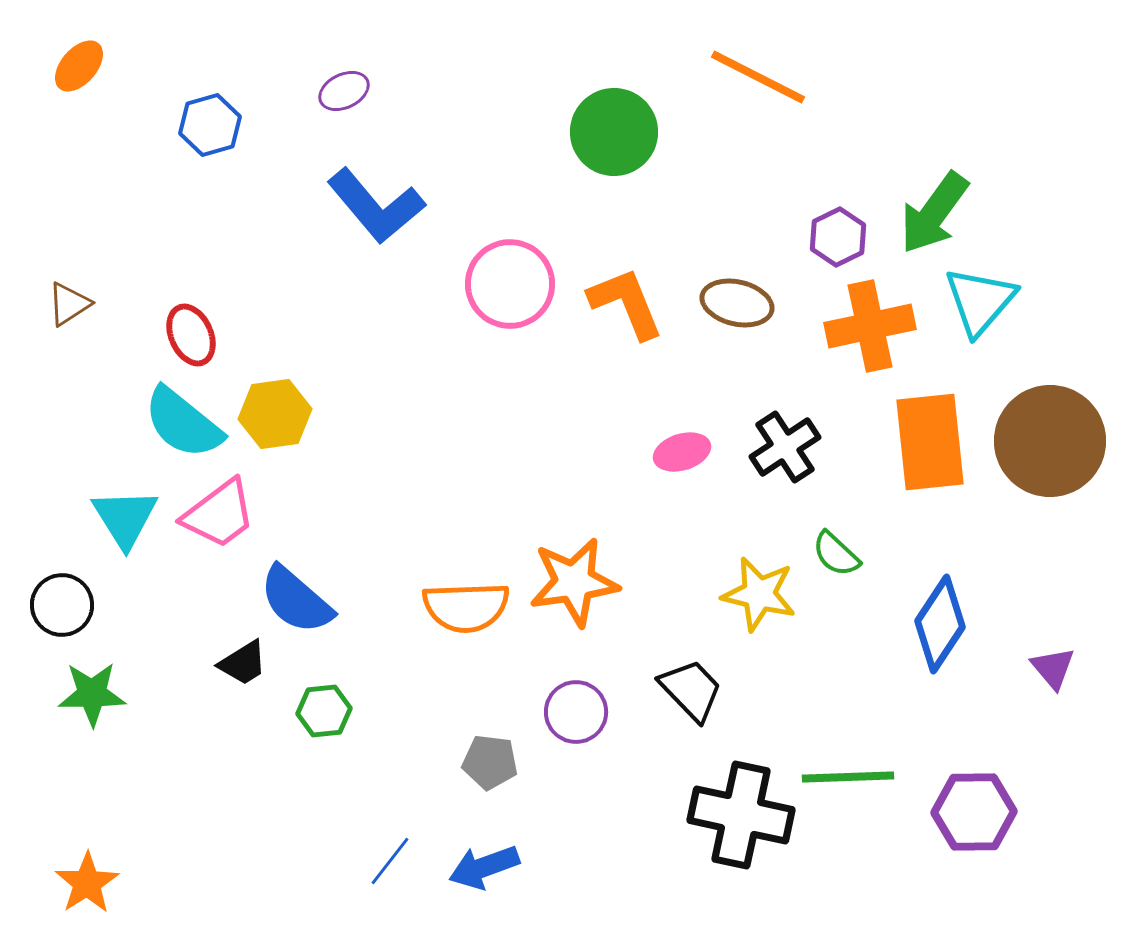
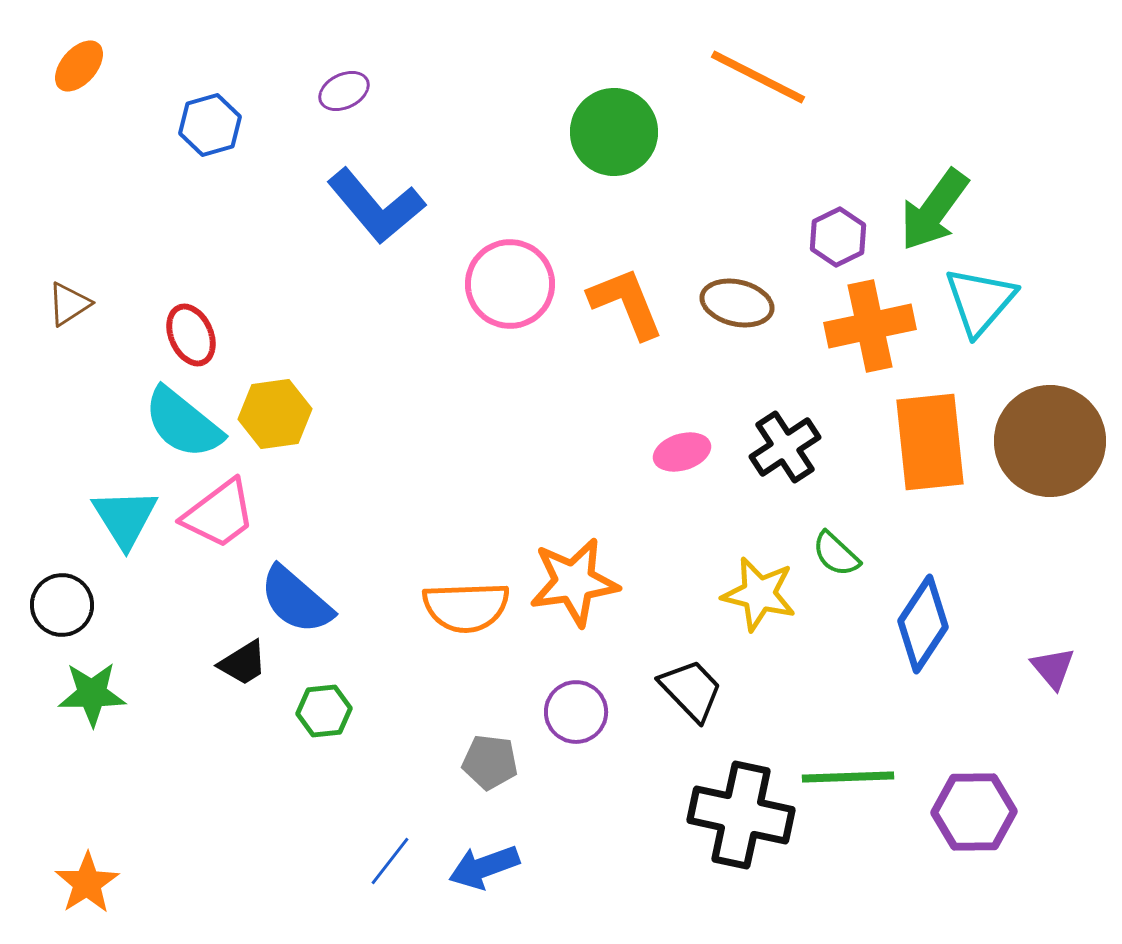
green arrow at (934, 213): moved 3 px up
blue diamond at (940, 624): moved 17 px left
